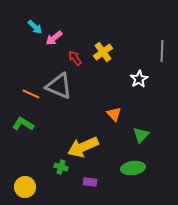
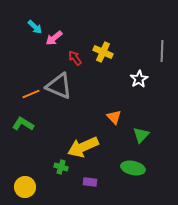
yellow cross: rotated 30 degrees counterclockwise
orange line: rotated 48 degrees counterclockwise
orange triangle: moved 3 px down
green ellipse: rotated 20 degrees clockwise
